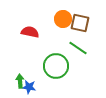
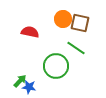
green line: moved 2 px left
green arrow: rotated 48 degrees clockwise
